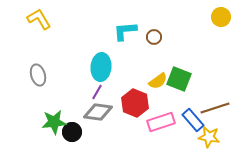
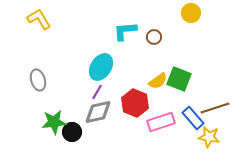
yellow circle: moved 30 px left, 4 px up
cyan ellipse: rotated 28 degrees clockwise
gray ellipse: moved 5 px down
gray diamond: rotated 20 degrees counterclockwise
blue rectangle: moved 2 px up
